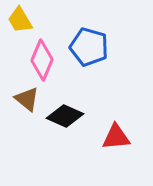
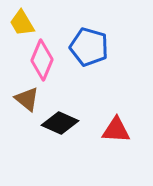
yellow trapezoid: moved 2 px right, 3 px down
black diamond: moved 5 px left, 7 px down
red triangle: moved 7 px up; rotated 8 degrees clockwise
